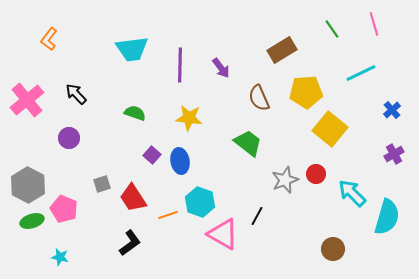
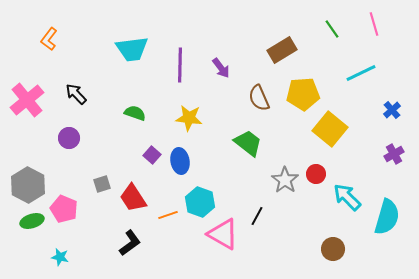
yellow pentagon: moved 3 px left, 2 px down
gray star: rotated 16 degrees counterclockwise
cyan arrow: moved 5 px left, 4 px down
